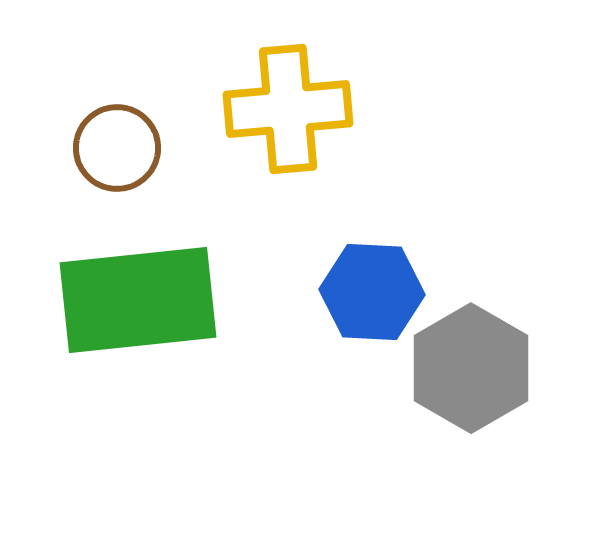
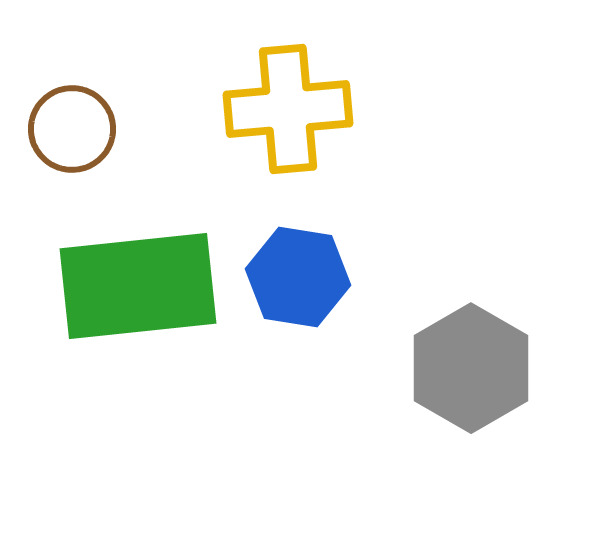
brown circle: moved 45 px left, 19 px up
blue hexagon: moved 74 px left, 15 px up; rotated 6 degrees clockwise
green rectangle: moved 14 px up
